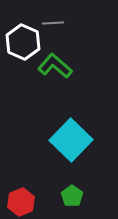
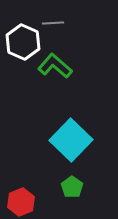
green pentagon: moved 9 px up
